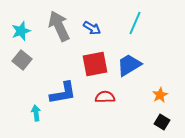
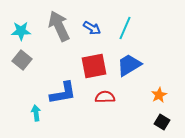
cyan line: moved 10 px left, 5 px down
cyan star: rotated 18 degrees clockwise
red square: moved 1 px left, 2 px down
orange star: moved 1 px left
